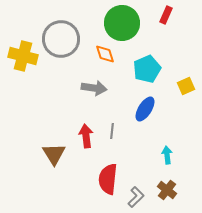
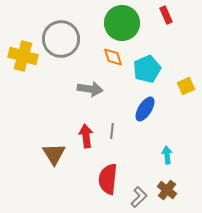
red rectangle: rotated 48 degrees counterclockwise
orange diamond: moved 8 px right, 3 px down
gray arrow: moved 4 px left, 1 px down
gray L-shape: moved 3 px right
